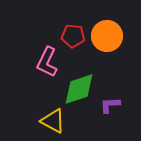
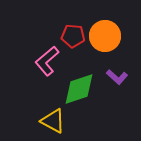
orange circle: moved 2 px left
pink L-shape: moved 1 px up; rotated 24 degrees clockwise
purple L-shape: moved 7 px right, 28 px up; rotated 135 degrees counterclockwise
